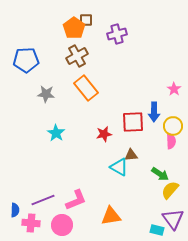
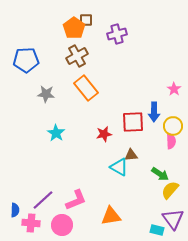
purple line: rotated 20 degrees counterclockwise
